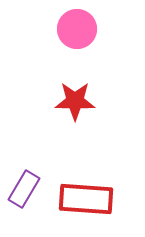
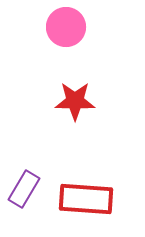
pink circle: moved 11 px left, 2 px up
